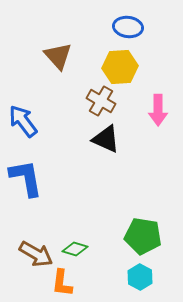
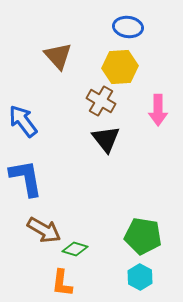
black triangle: rotated 28 degrees clockwise
brown arrow: moved 8 px right, 24 px up
